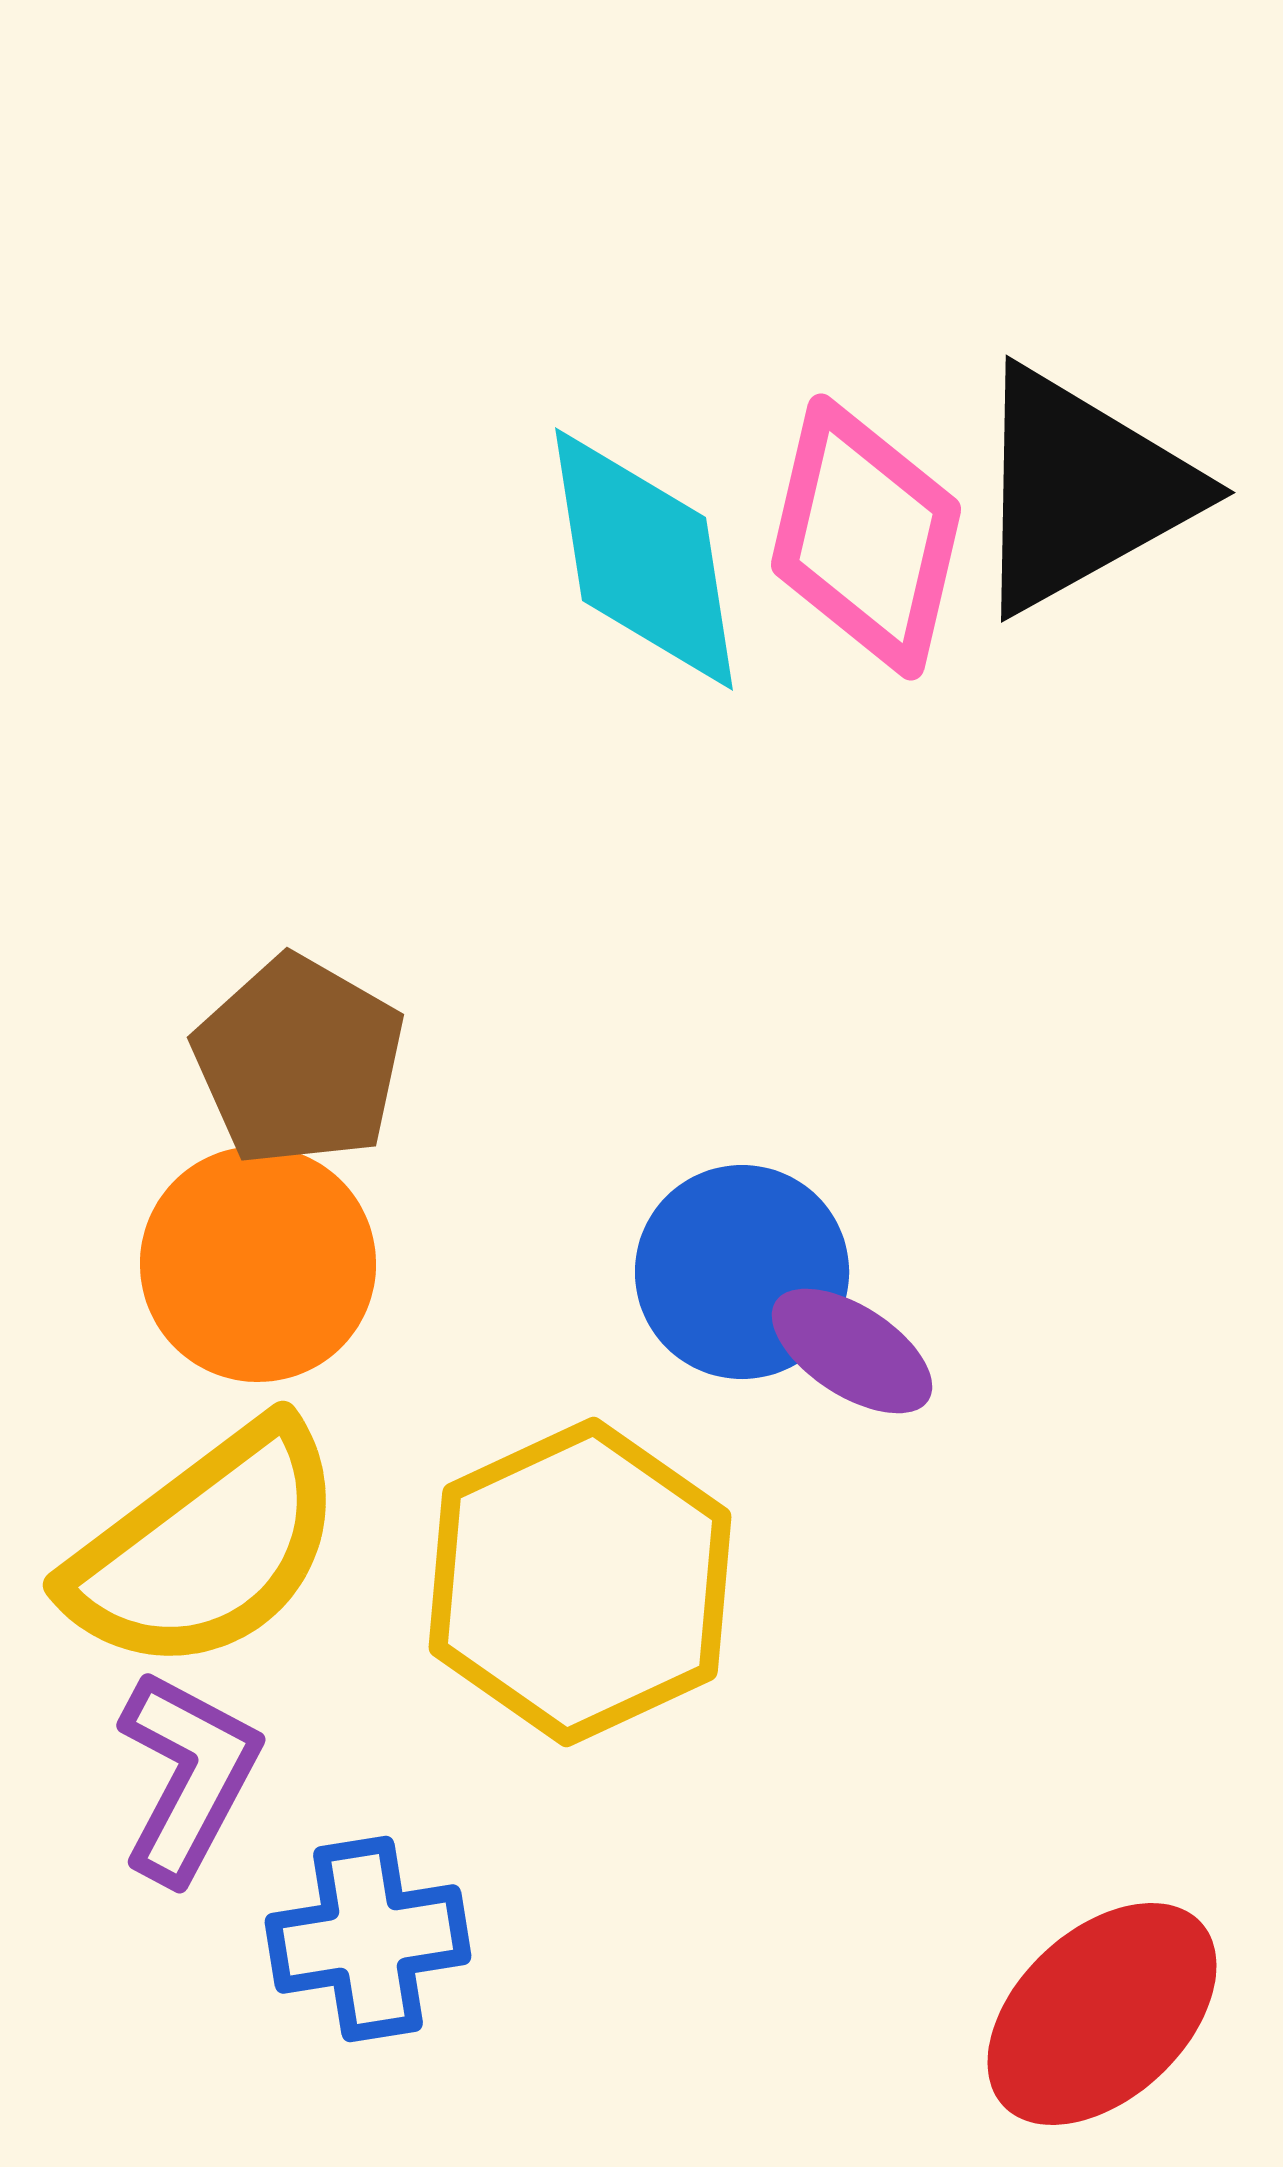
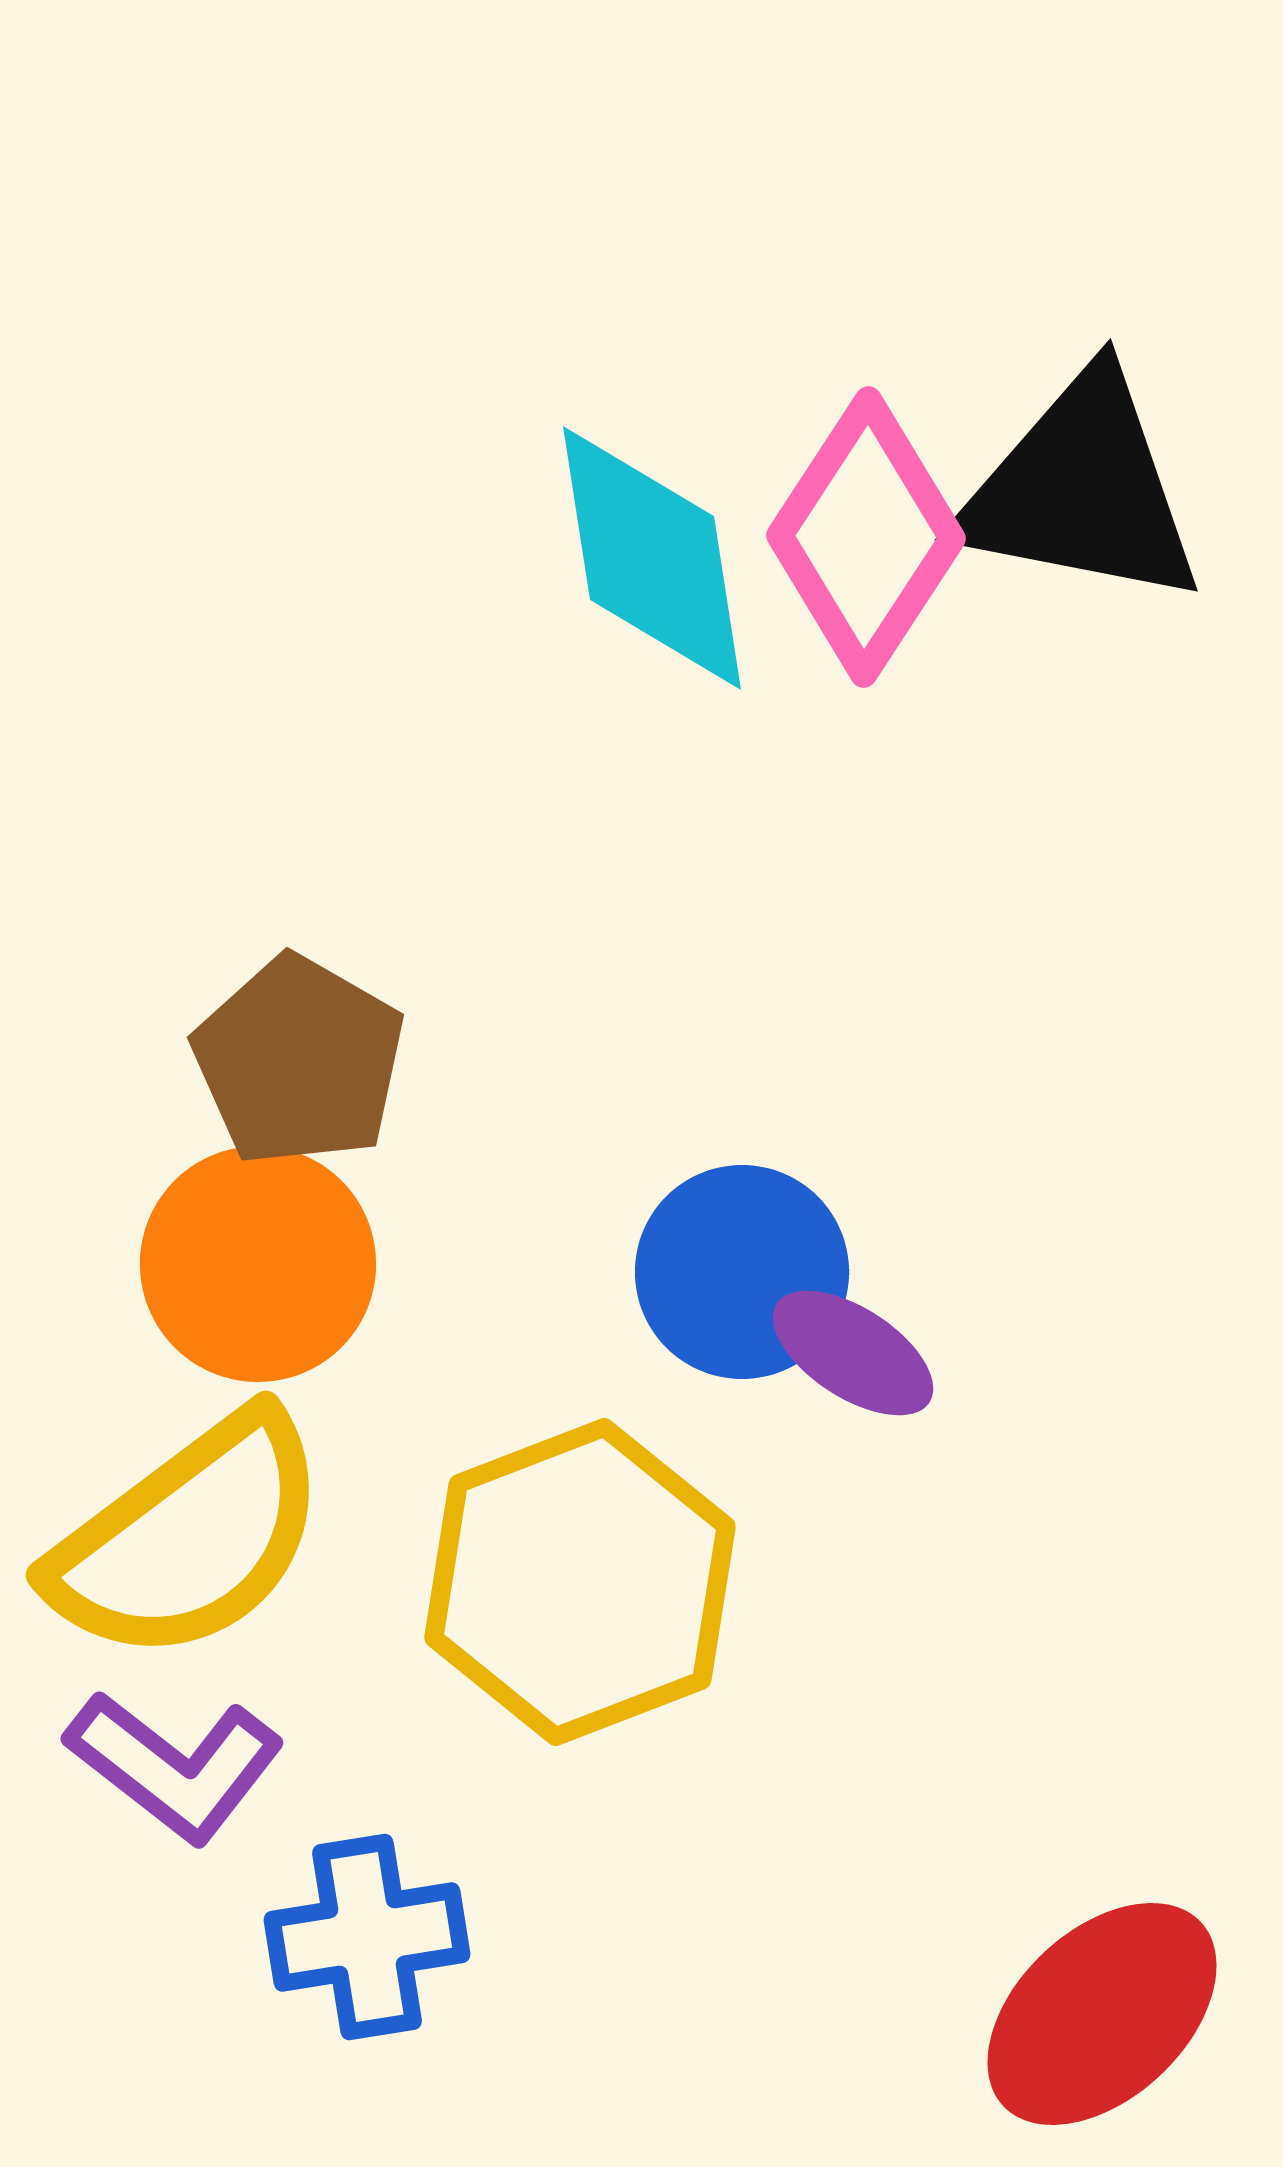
black triangle: rotated 40 degrees clockwise
pink diamond: rotated 20 degrees clockwise
cyan diamond: moved 8 px right, 1 px up
purple ellipse: moved 1 px right, 2 px down
yellow semicircle: moved 17 px left, 10 px up
yellow hexagon: rotated 4 degrees clockwise
purple L-shape: moved 13 px left, 10 px up; rotated 100 degrees clockwise
blue cross: moved 1 px left, 2 px up
